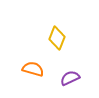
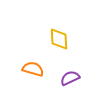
yellow diamond: moved 2 px right, 1 px down; rotated 25 degrees counterclockwise
